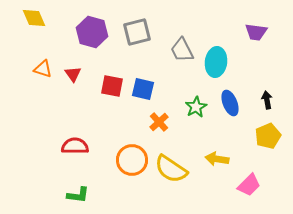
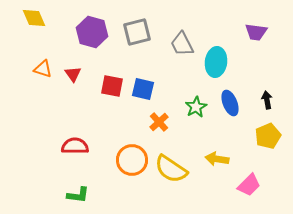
gray trapezoid: moved 6 px up
